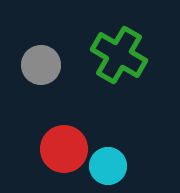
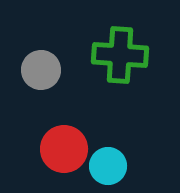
green cross: moved 1 px right; rotated 26 degrees counterclockwise
gray circle: moved 5 px down
